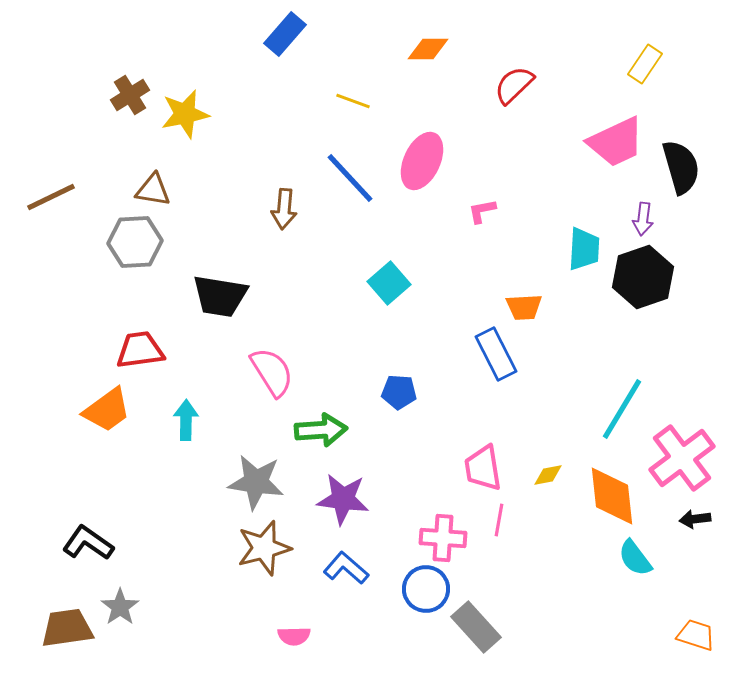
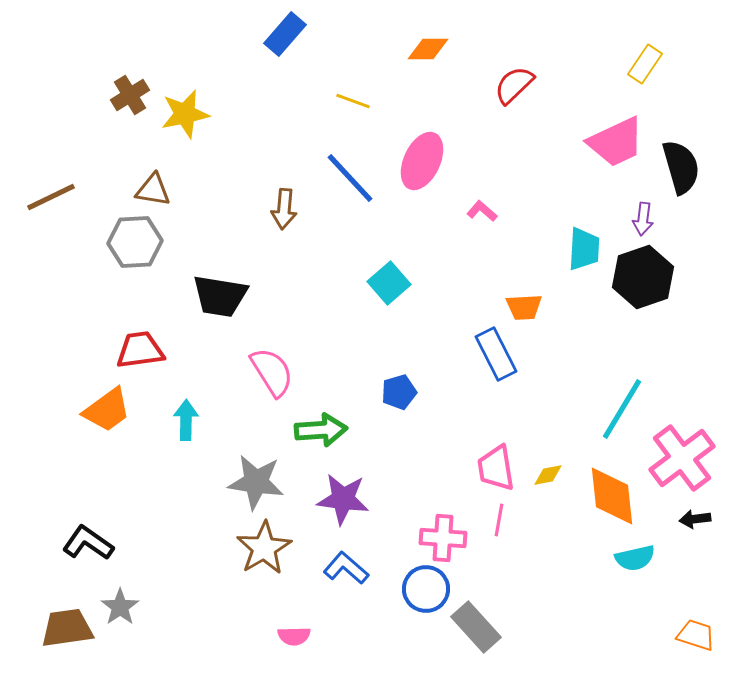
pink L-shape at (482, 211): rotated 52 degrees clockwise
blue pentagon at (399, 392): rotated 20 degrees counterclockwise
pink trapezoid at (483, 468): moved 13 px right
brown star at (264, 548): rotated 16 degrees counterclockwise
cyan semicircle at (635, 558): rotated 66 degrees counterclockwise
